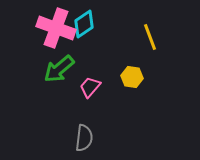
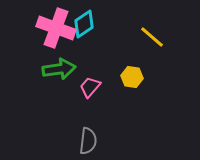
yellow line: moved 2 px right; rotated 28 degrees counterclockwise
green arrow: rotated 148 degrees counterclockwise
gray semicircle: moved 4 px right, 3 px down
